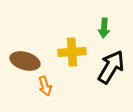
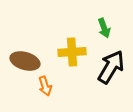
green arrow: rotated 24 degrees counterclockwise
